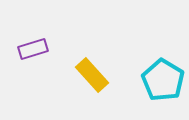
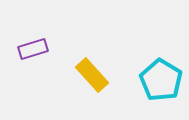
cyan pentagon: moved 2 px left
